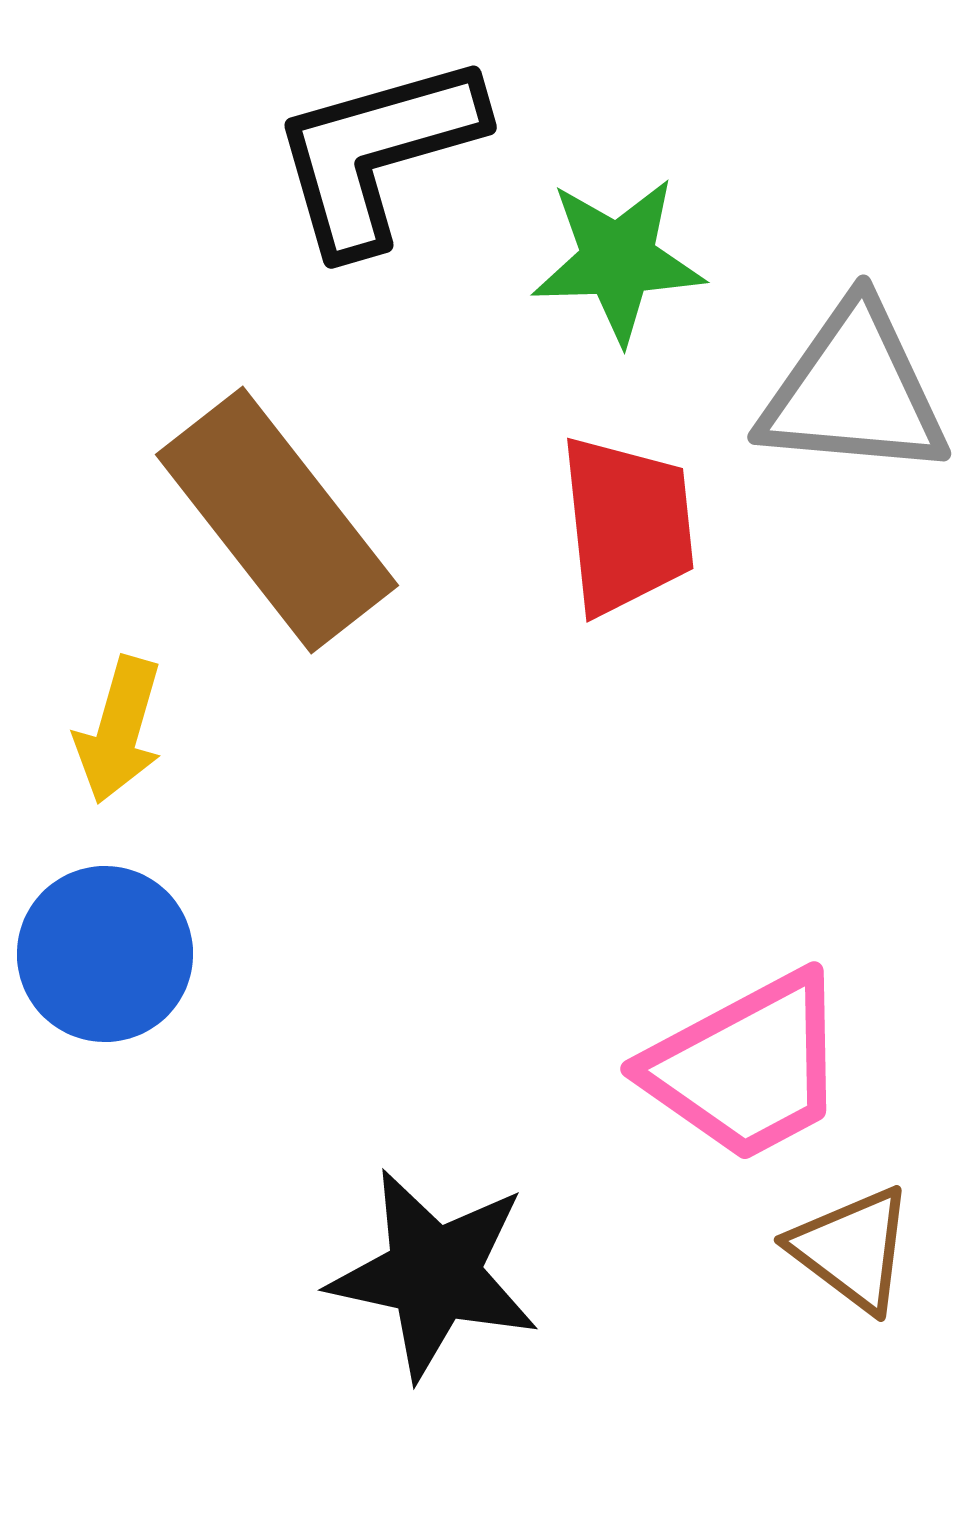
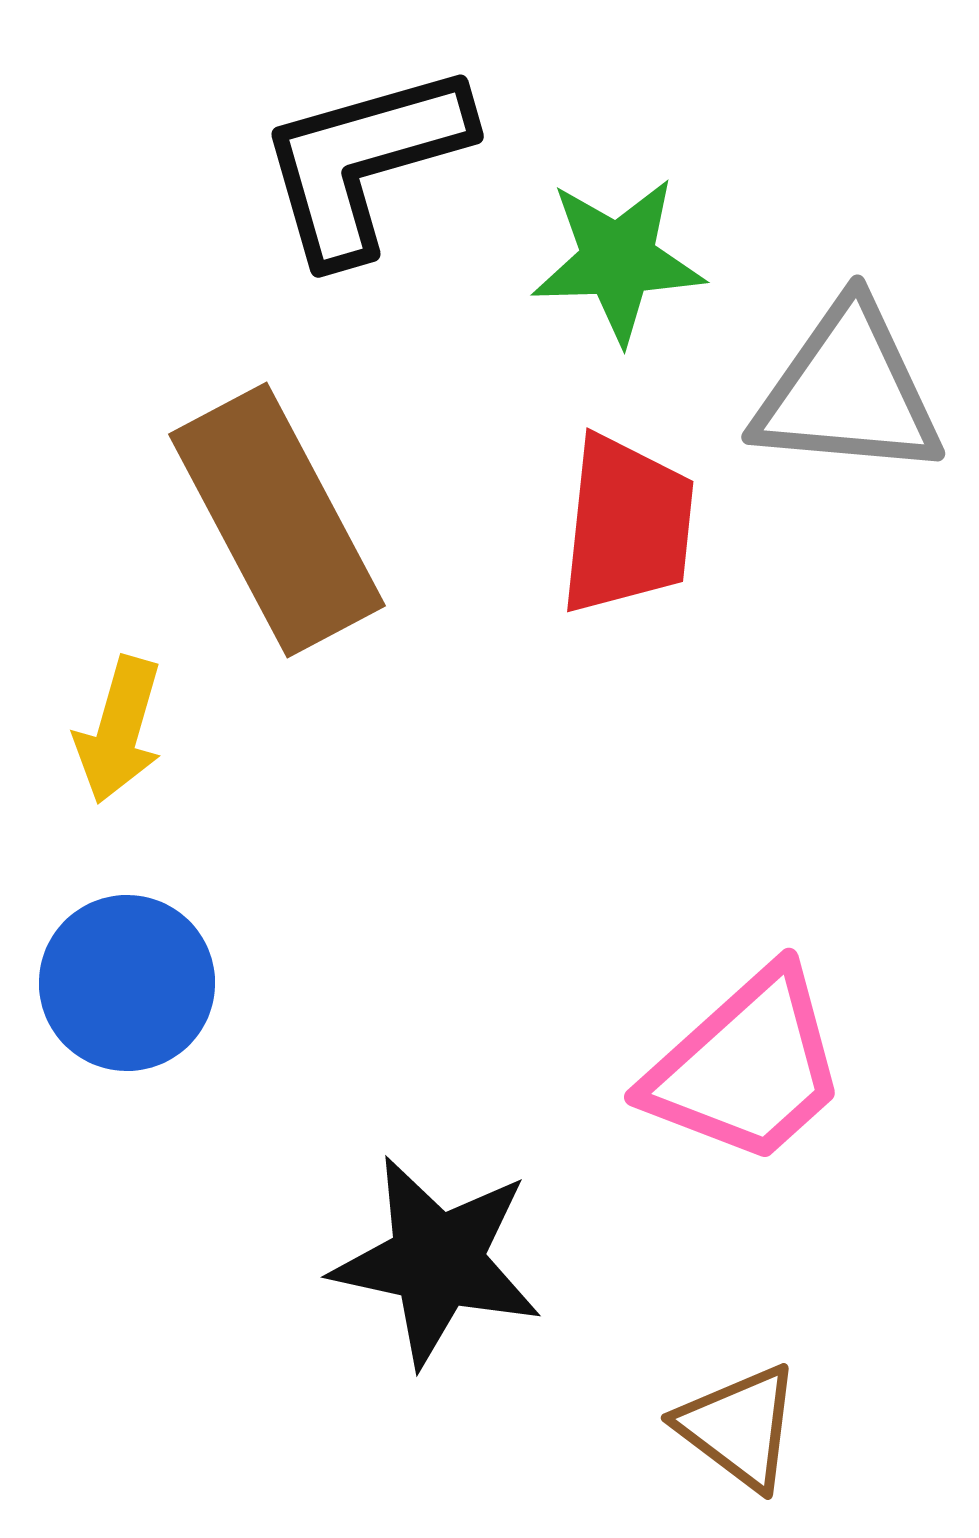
black L-shape: moved 13 px left, 9 px down
gray triangle: moved 6 px left
brown rectangle: rotated 10 degrees clockwise
red trapezoid: rotated 12 degrees clockwise
blue circle: moved 22 px right, 29 px down
pink trapezoid: rotated 14 degrees counterclockwise
brown triangle: moved 113 px left, 178 px down
black star: moved 3 px right, 13 px up
